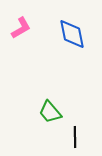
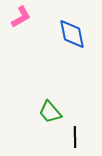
pink L-shape: moved 11 px up
